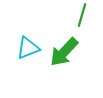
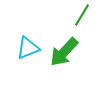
green line: rotated 15 degrees clockwise
